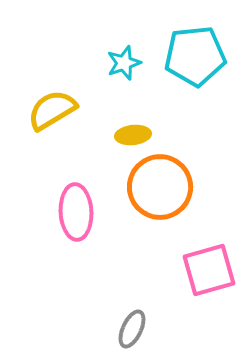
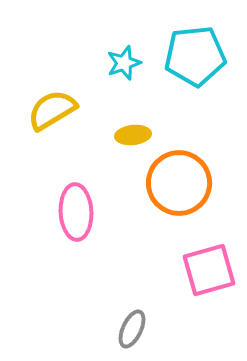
orange circle: moved 19 px right, 4 px up
